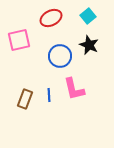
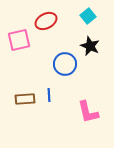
red ellipse: moved 5 px left, 3 px down
black star: moved 1 px right, 1 px down
blue circle: moved 5 px right, 8 px down
pink L-shape: moved 14 px right, 23 px down
brown rectangle: rotated 66 degrees clockwise
